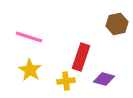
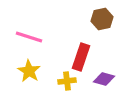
brown hexagon: moved 15 px left, 5 px up
yellow star: moved 1 px left, 1 px down
yellow cross: moved 1 px right
